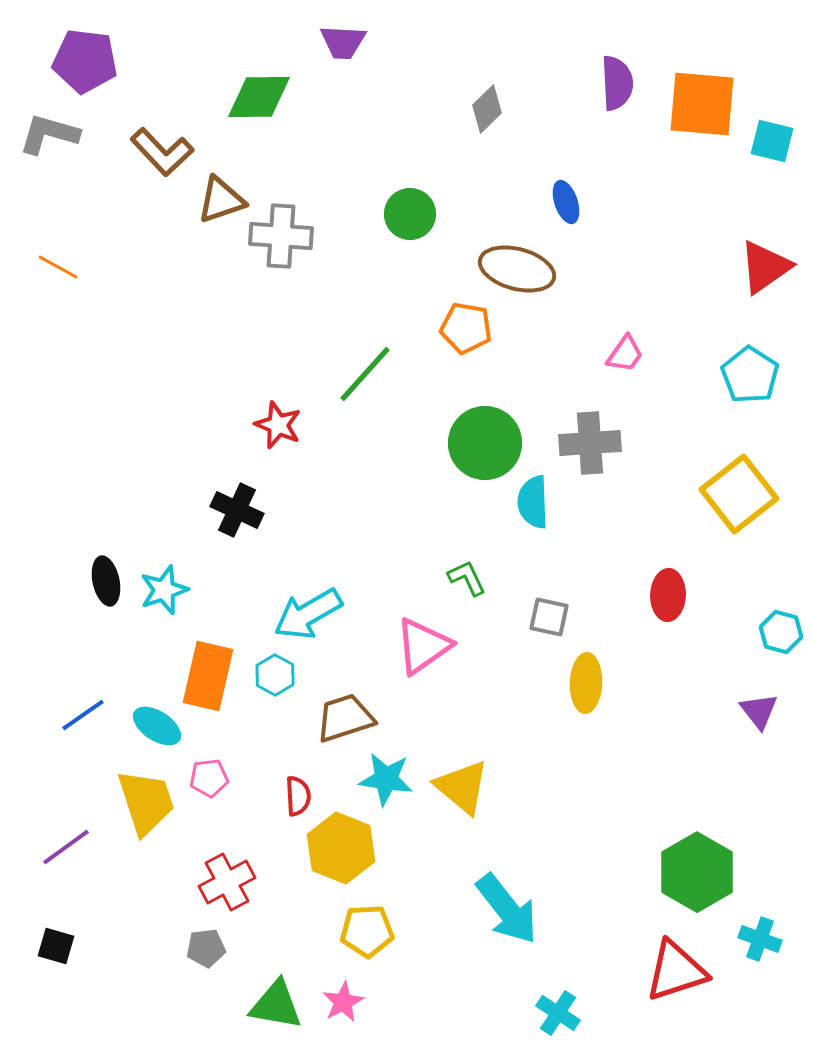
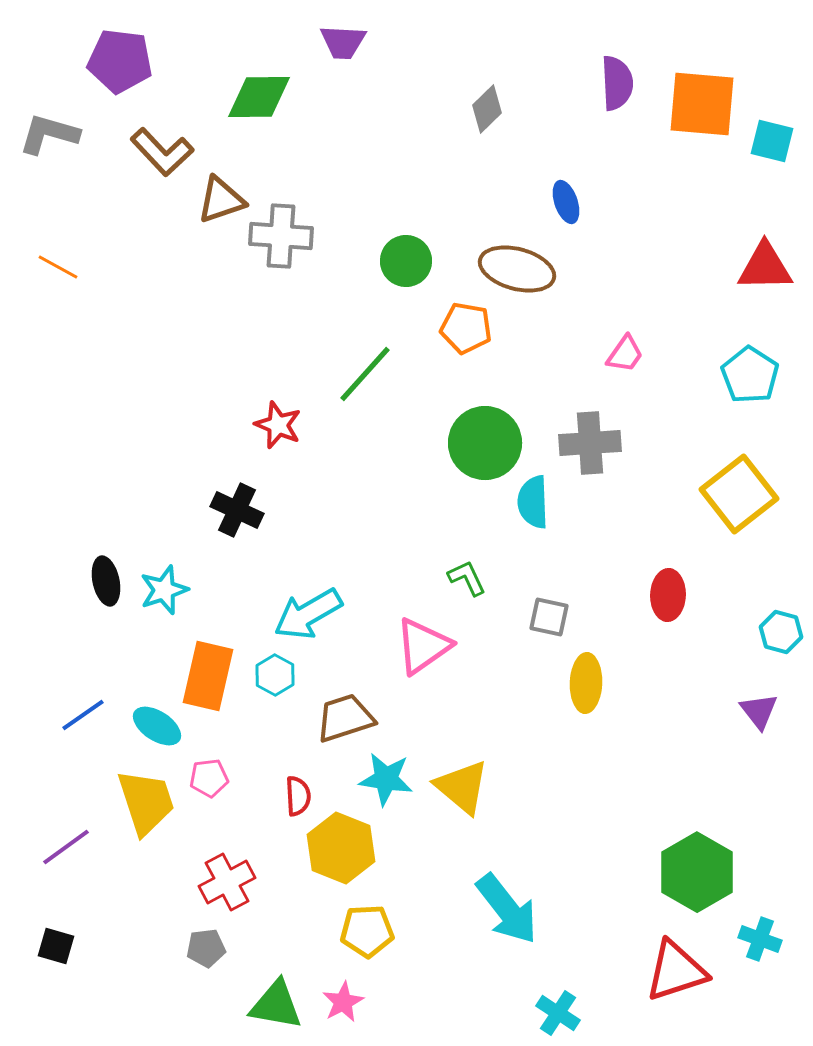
purple pentagon at (85, 61): moved 35 px right
green circle at (410, 214): moved 4 px left, 47 px down
red triangle at (765, 267): rotated 34 degrees clockwise
